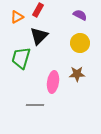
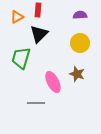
red rectangle: rotated 24 degrees counterclockwise
purple semicircle: rotated 32 degrees counterclockwise
black triangle: moved 2 px up
brown star: rotated 21 degrees clockwise
pink ellipse: rotated 35 degrees counterclockwise
gray line: moved 1 px right, 2 px up
